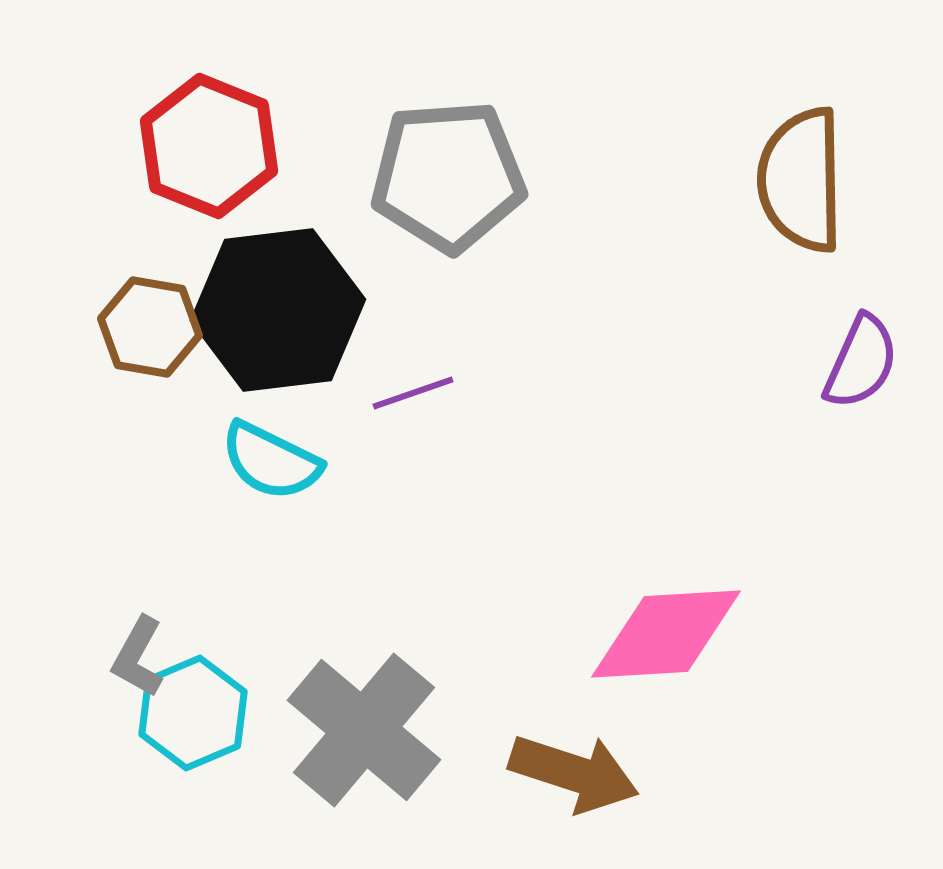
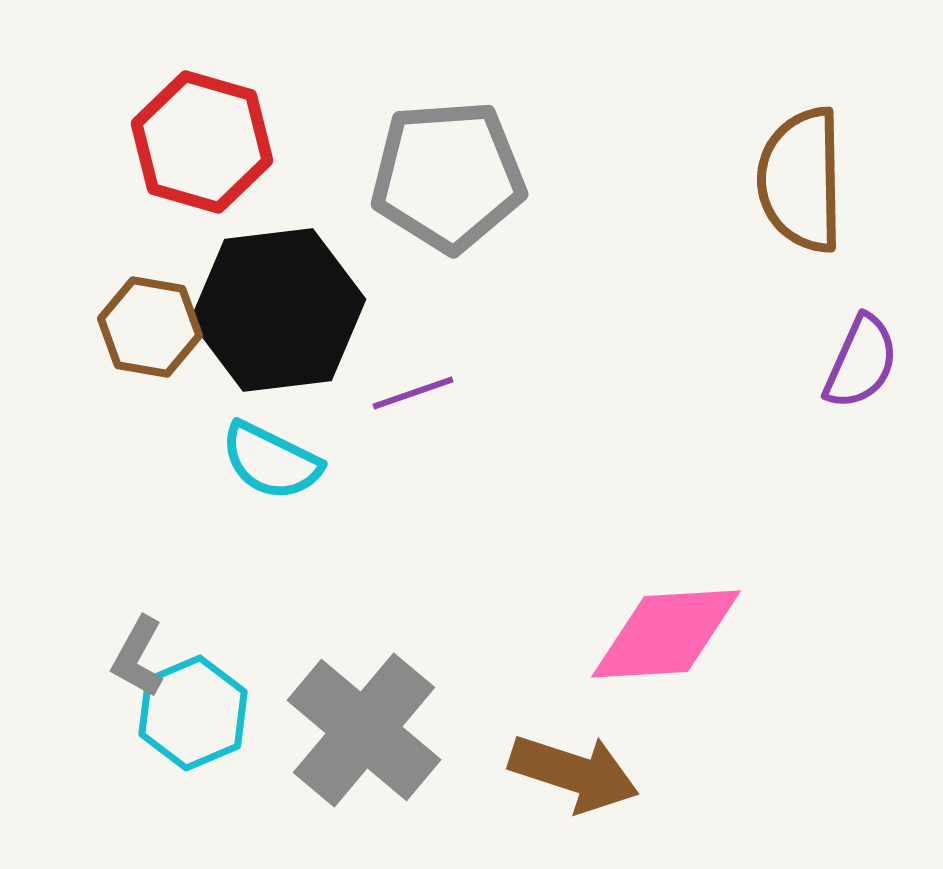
red hexagon: moved 7 px left, 4 px up; rotated 6 degrees counterclockwise
